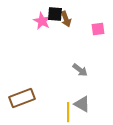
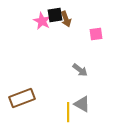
black square: moved 1 px down; rotated 14 degrees counterclockwise
pink square: moved 2 px left, 5 px down
